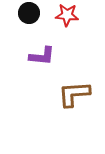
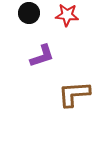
purple L-shape: rotated 24 degrees counterclockwise
